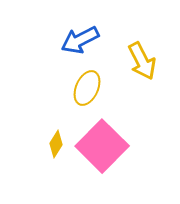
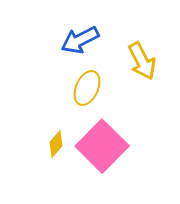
yellow diamond: rotated 8 degrees clockwise
